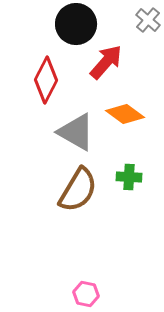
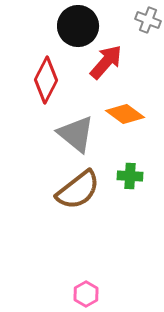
gray cross: rotated 20 degrees counterclockwise
black circle: moved 2 px right, 2 px down
gray triangle: moved 2 px down; rotated 9 degrees clockwise
green cross: moved 1 px right, 1 px up
brown semicircle: rotated 21 degrees clockwise
pink hexagon: rotated 20 degrees clockwise
